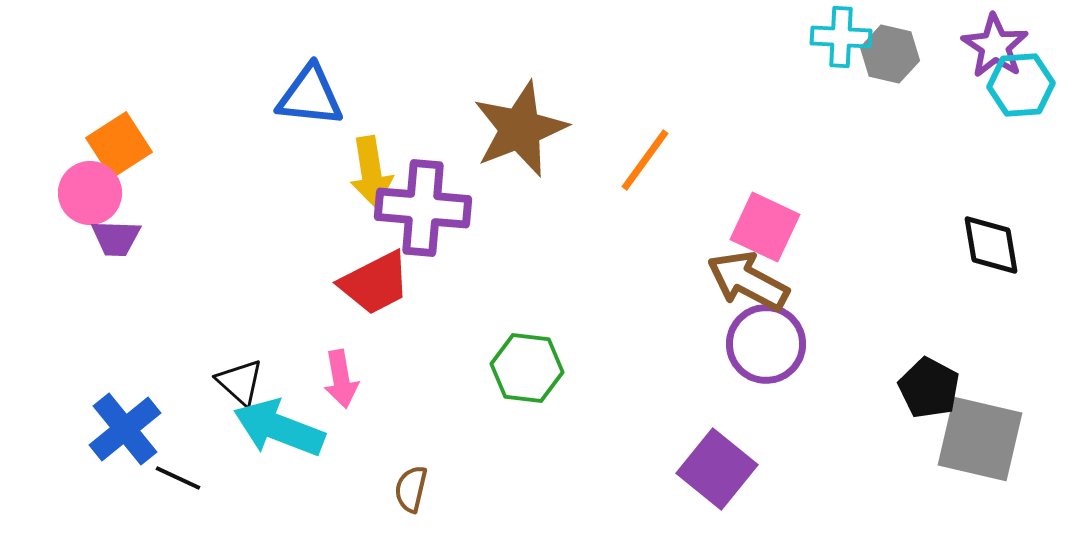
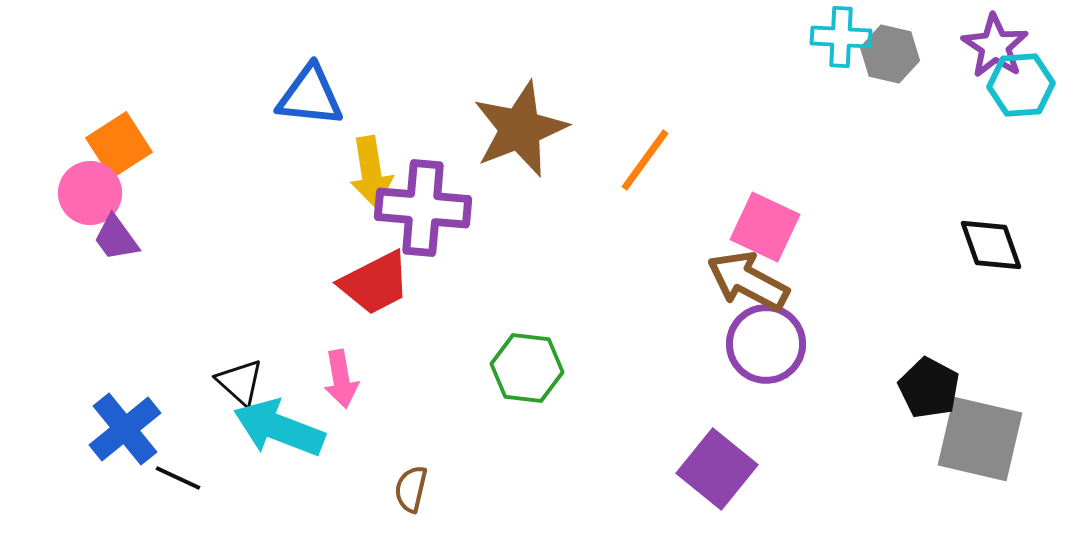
purple trapezoid: rotated 52 degrees clockwise
black diamond: rotated 10 degrees counterclockwise
